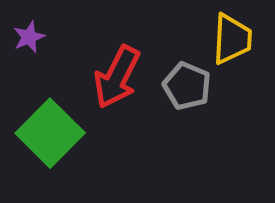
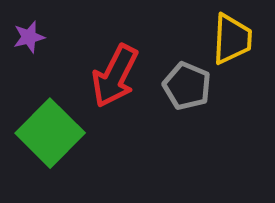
purple star: rotated 8 degrees clockwise
red arrow: moved 2 px left, 1 px up
